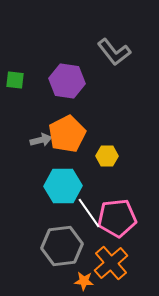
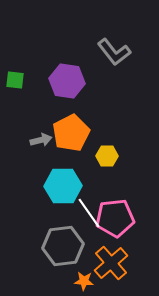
orange pentagon: moved 4 px right, 1 px up
pink pentagon: moved 2 px left
gray hexagon: moved 1 px right
